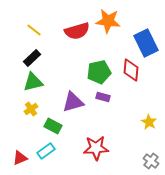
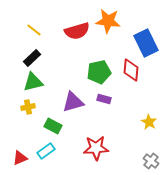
purple rectangle: moved 1 px right, 2 px down
yellow cross: moved 3 px left, 2 px up; rotated 24 degrees clockwise
